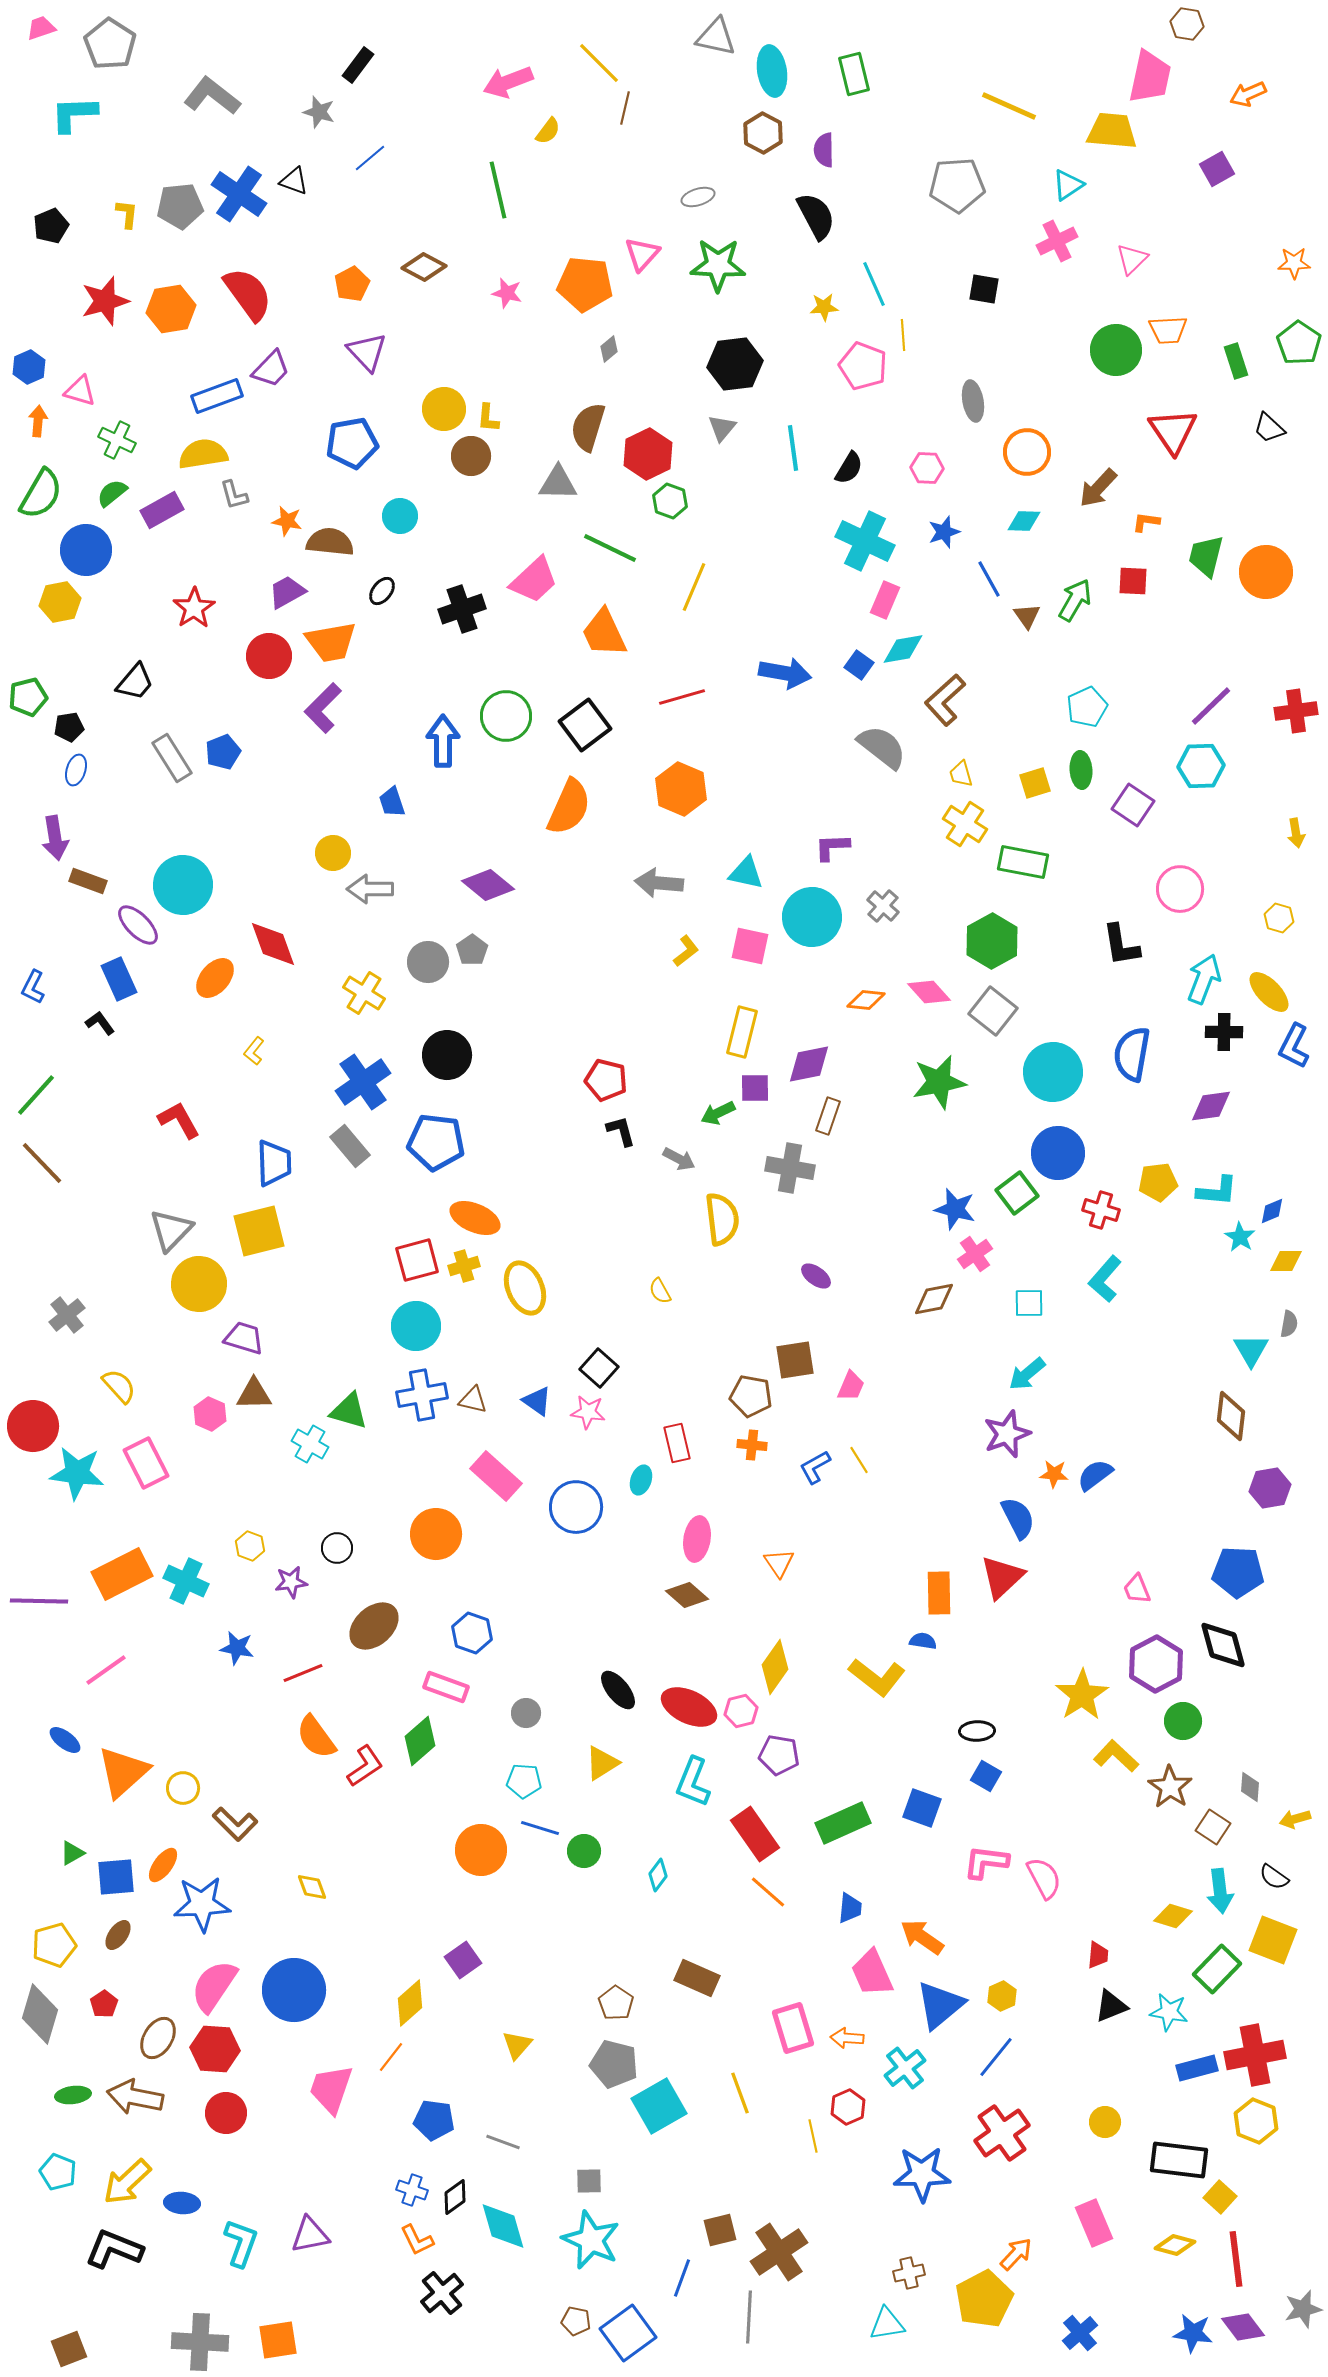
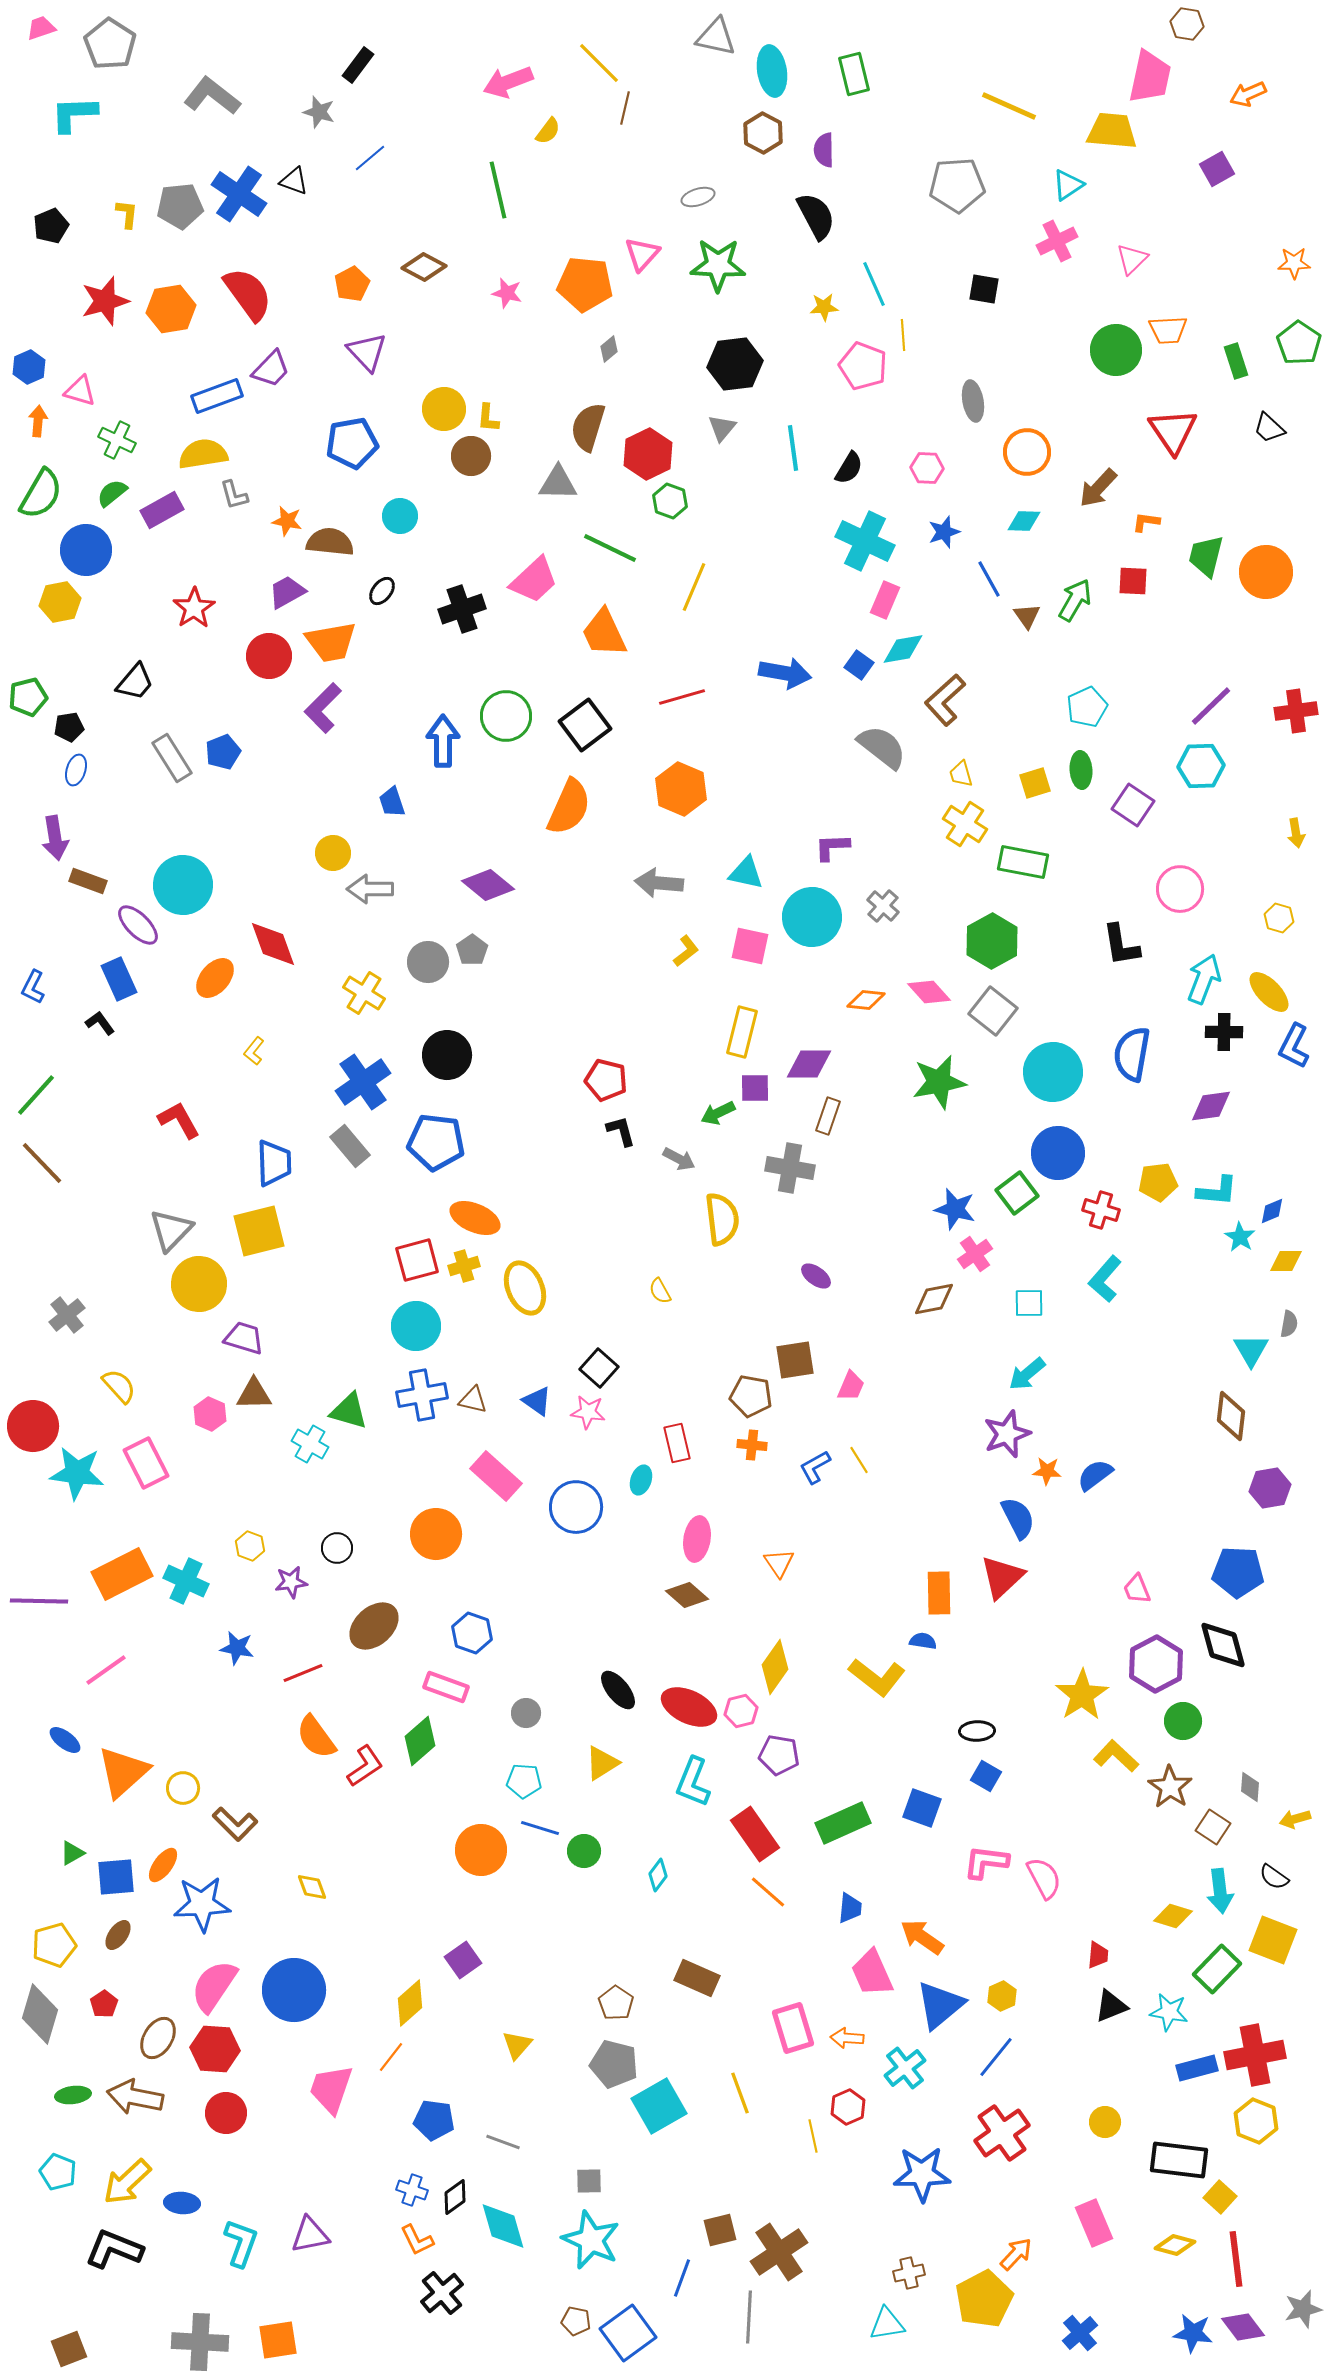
purple diamond at (809, 1064): rotated 12 degrees clockwise
orange star at (1054, 1474): moved 7 px left, 3 px up
